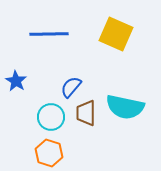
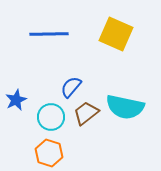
blue star: moved 19 px down; rotated 15 degrees clockwise
brown trapezoid: rotated 52 degrees clockwise
